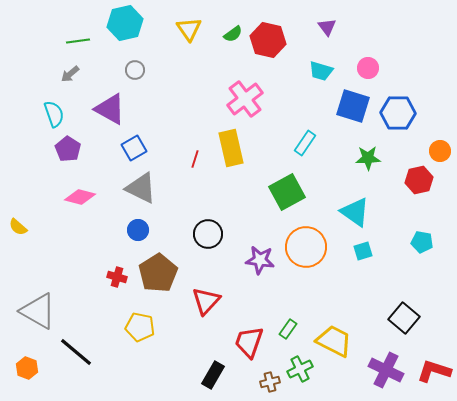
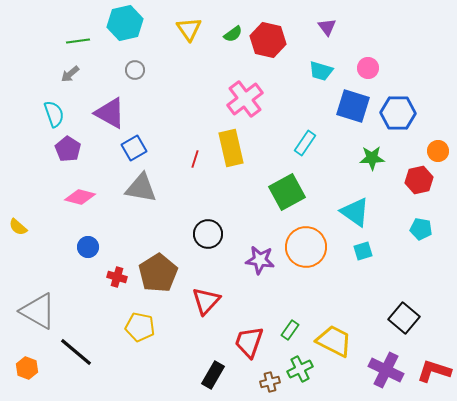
purple triangle at (110, 109): moved 4 px down
orange circle at (440, 151): moved 2 px left
green star at (368, 158): moved 4 px right
gray triangle at (141, 188): rotated 16 degrees counterclockwise
blue circle at (138, 230): moved 50 px left, 17 px down
cyan pentagon at (422, 242): moved 1 px left, 13 px up
green rectangle at (288, 329): moved 2 px right, 1 px down
